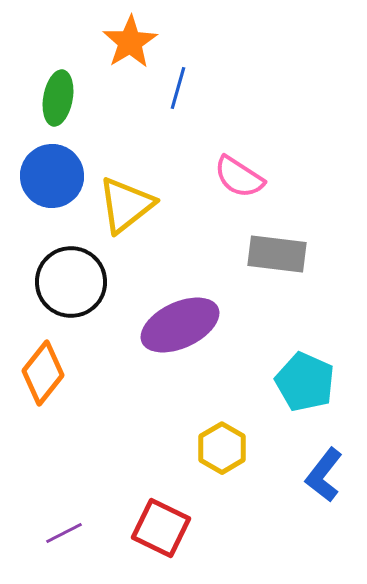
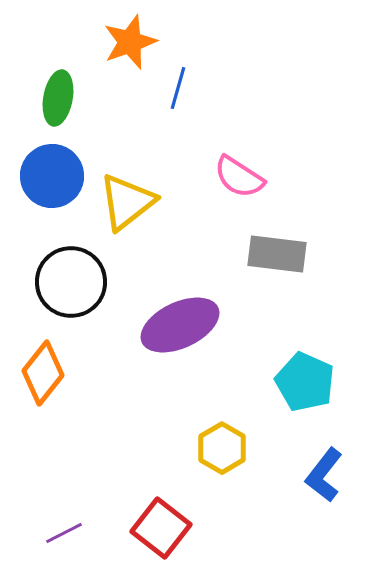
orange star: rotated 12 degrees clockwise
yellow triangle: moved 1 px right, 3 px up
red square: rotated 12 degrees clockwise
